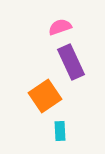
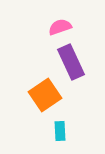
orange square: moved 1 px up
